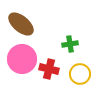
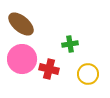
yellow circle: moved 8 px right
